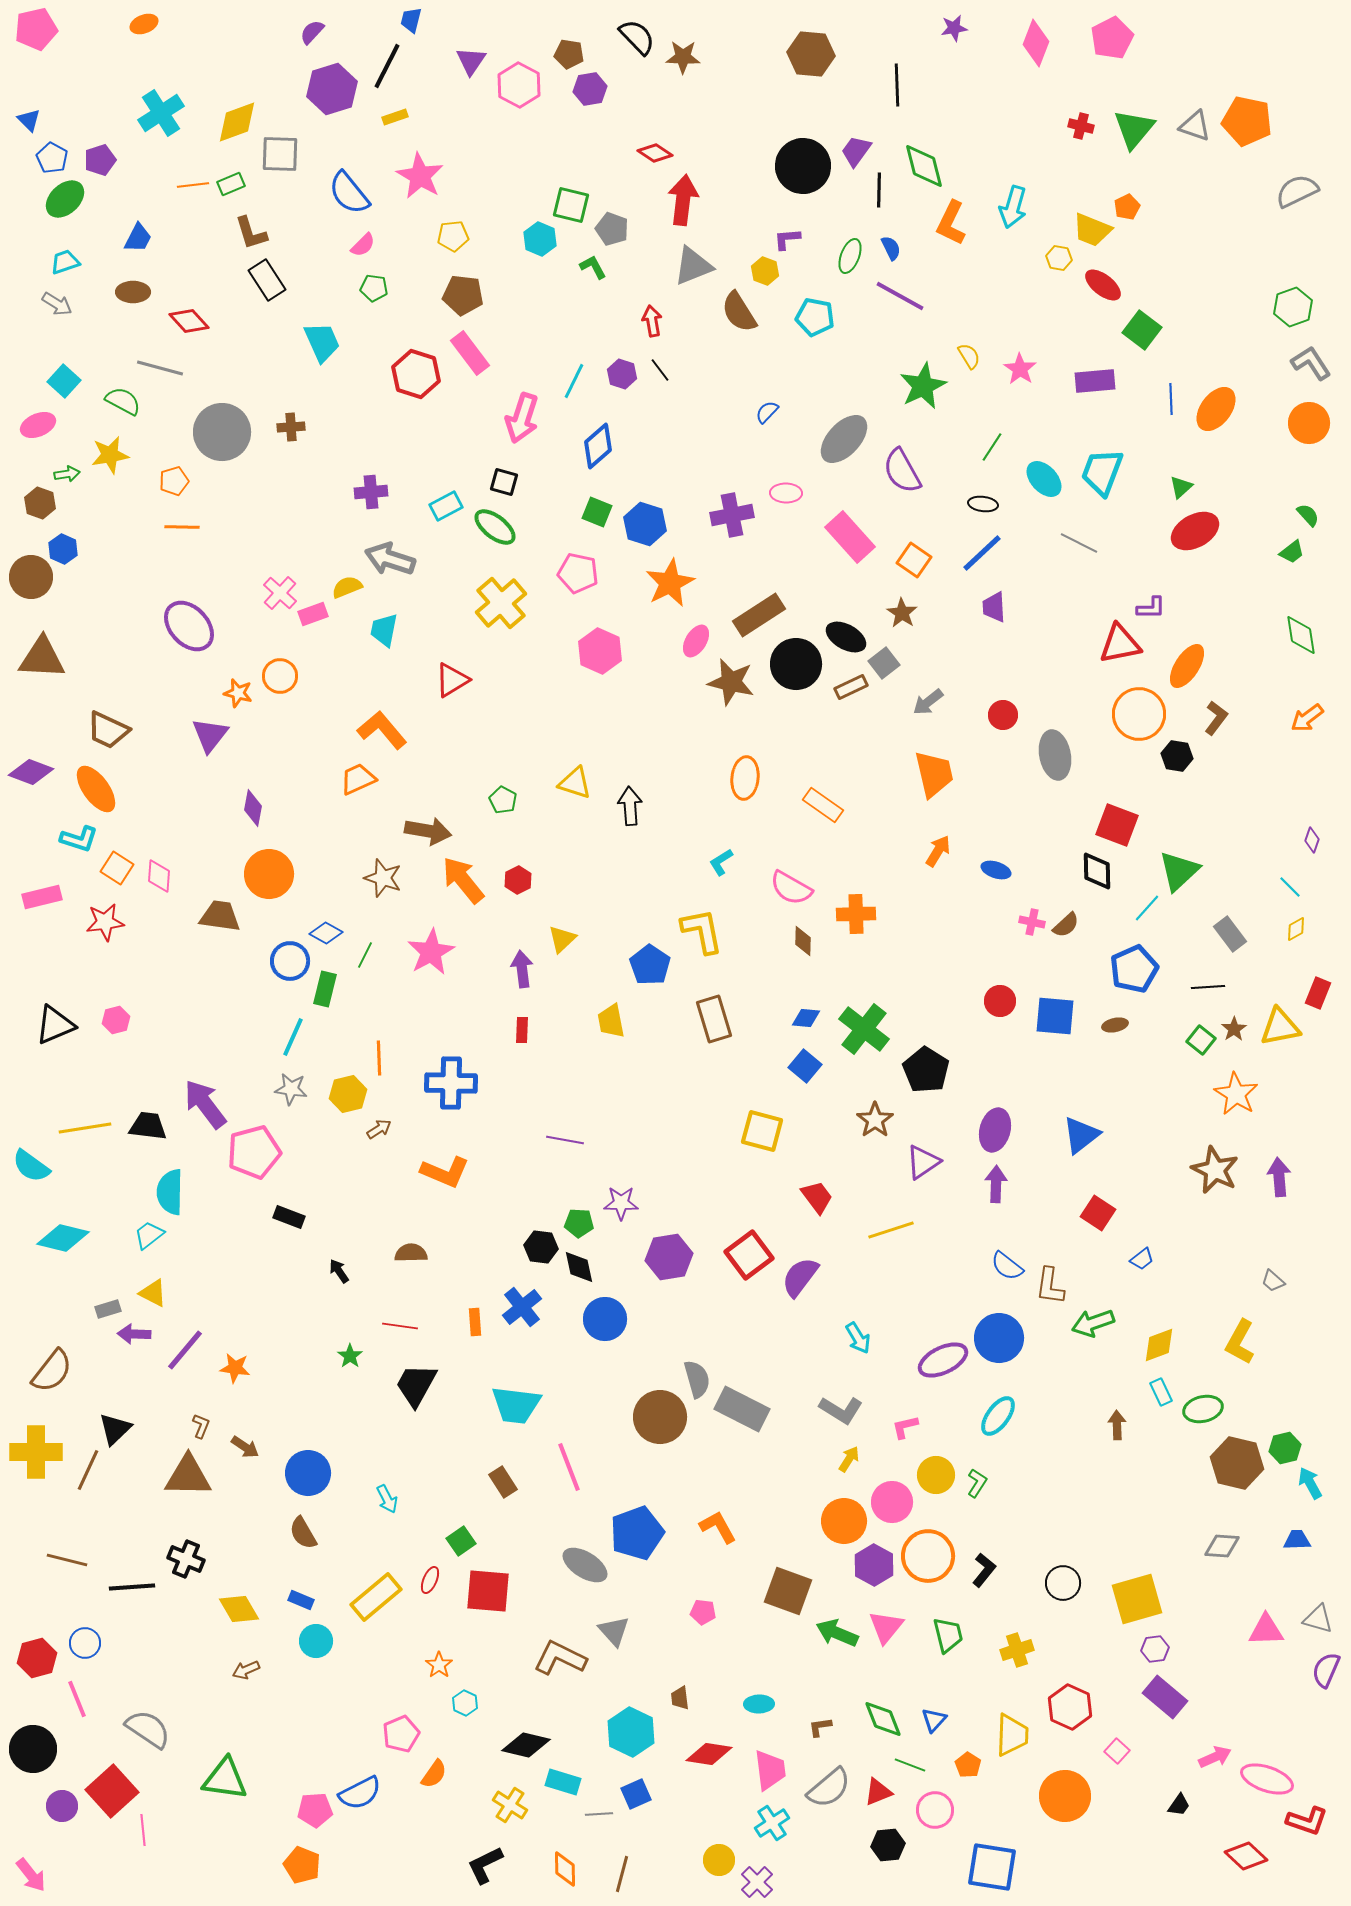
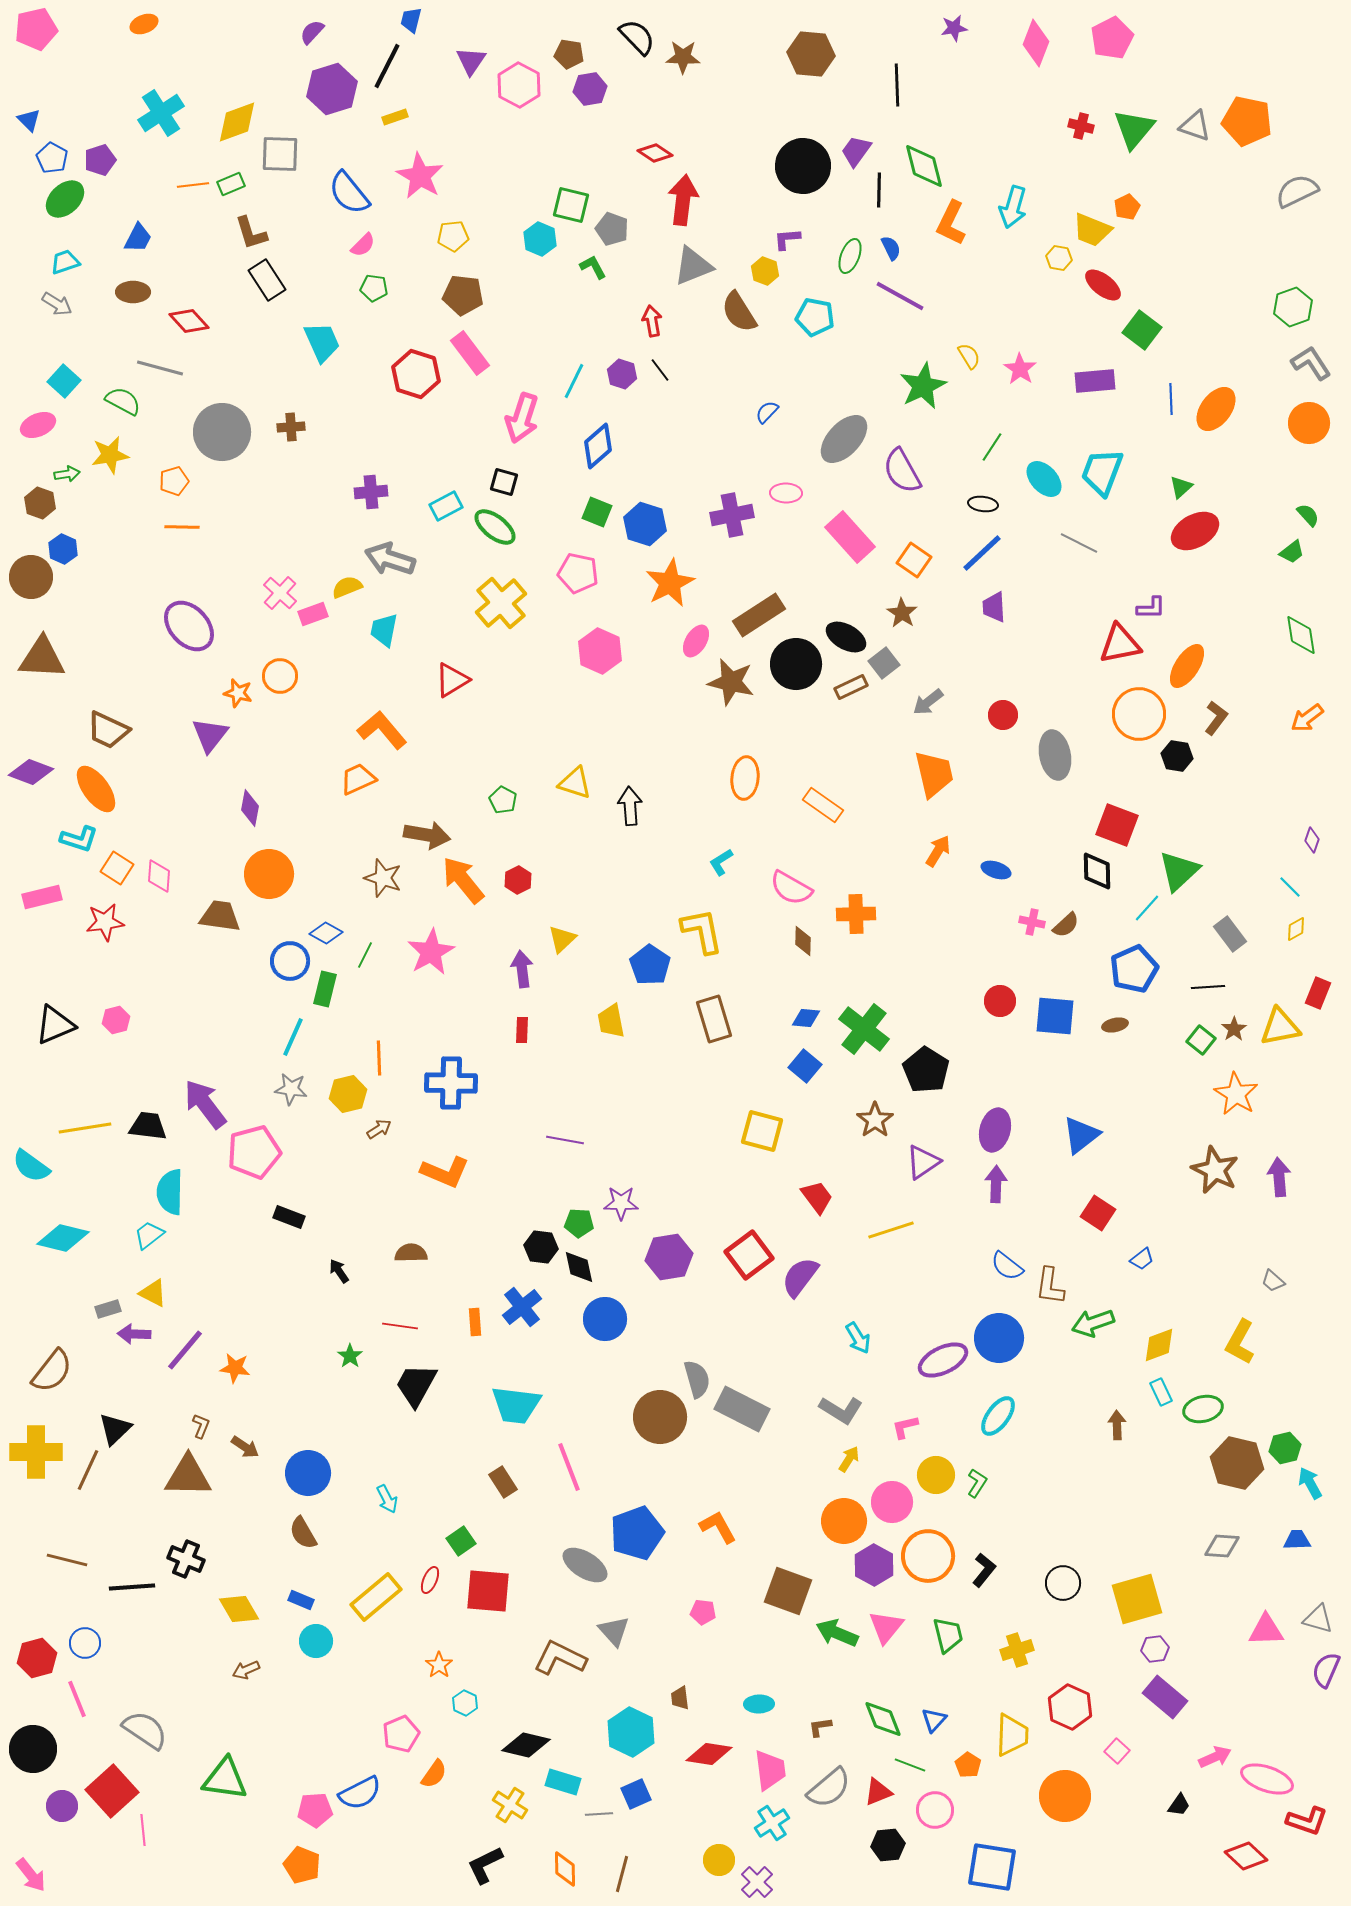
purple diamond at (253, 808): moved 3 px left
brown arrow at (428, 831): moved 1 px left, 4 px down
gray semicircle at (148, 1729): moved 3 px left, 1 px down
